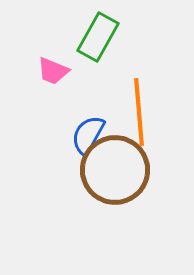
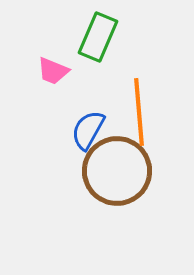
green rectangle: rotated 6 degrees counterclockwise
blue semicircle: moved 5 px up
brown circle: moved 2 px right, 1 px down
